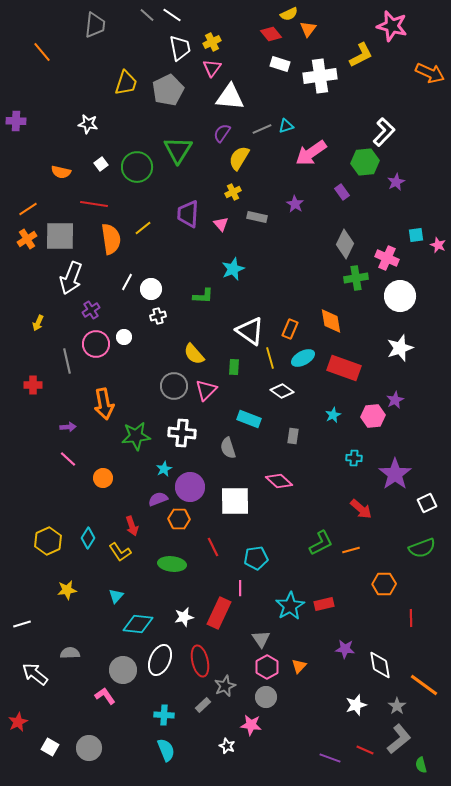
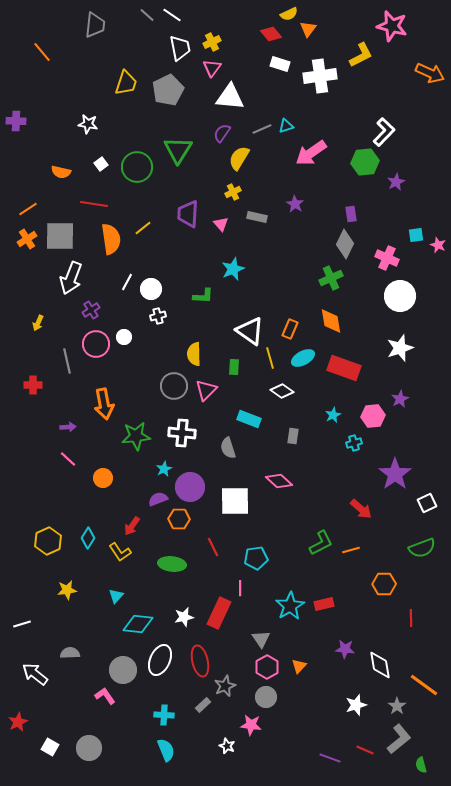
purple rectangle at (342, 192): moved 9 px right, 22 px down; rotated 28 degrees clockwise
green cross at (356, 278): moved 25 px left; rotated 15 degrees counterclockwise
yellow semicircle at (194, 354): rotated 40 degrees clockwise
purple star at (395, 400): moved 5 px right, 1 px up
cyan cross at (354, 458): moved 15 px up; rotated 21 degrees counterclockwise
red arrow at (132, 526): rotated 54 degrees clockwise
